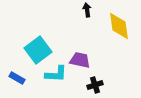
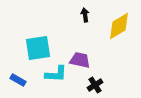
black arrow: moved 2 px left, 5 px down
yellow diamond: rotated 68 degrees clockwise
cyan square: moved 2 px up; rotated 28 degrees clockwise
blue rectangle: moved 1 px right, 2 px down
black cross: rotated 14 degrees counterclockwise
